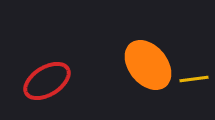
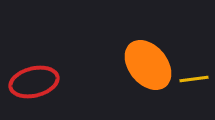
red ellipse: moved 13 px left, 1 px down; rotated 18 degrees clockwise
